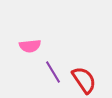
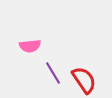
purple line: moved 1 px down
